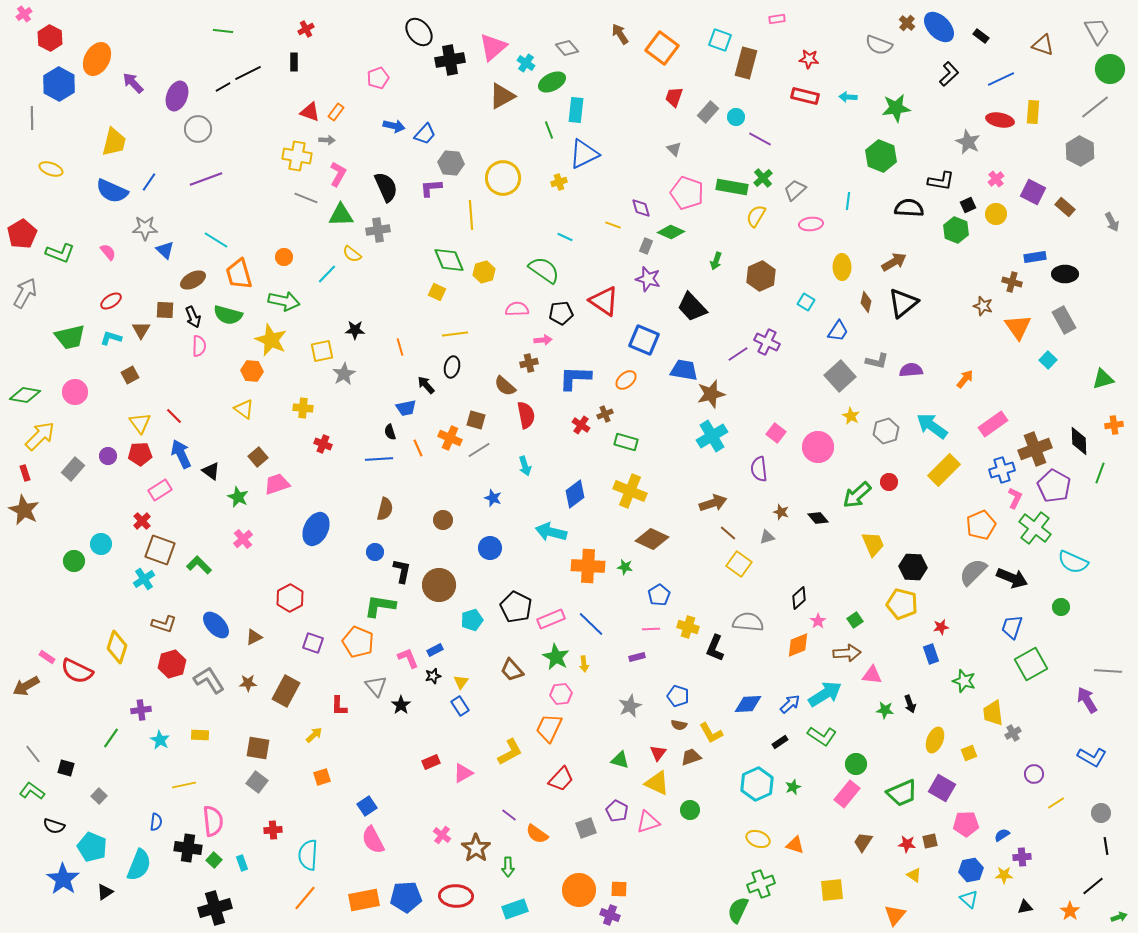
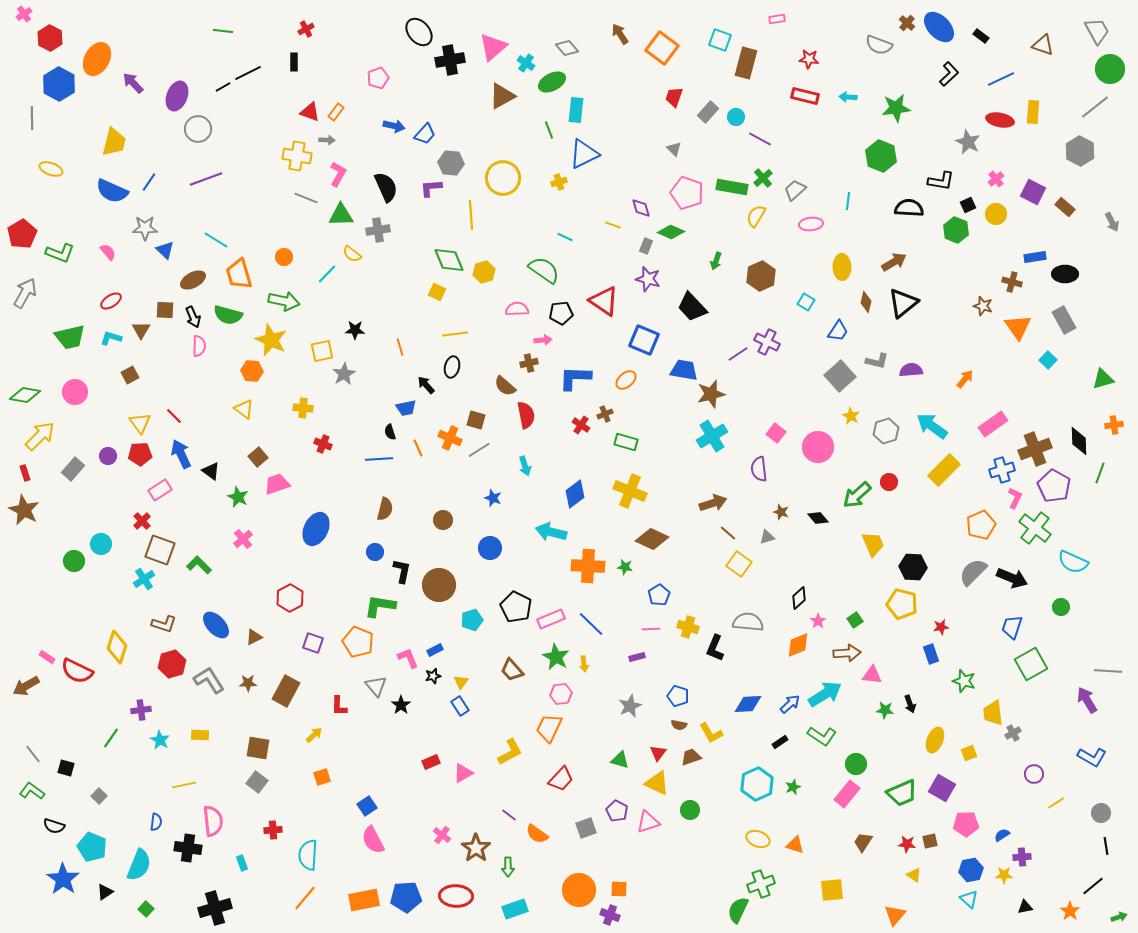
green square at (214, 860): moved 68 px left, 49 px down
